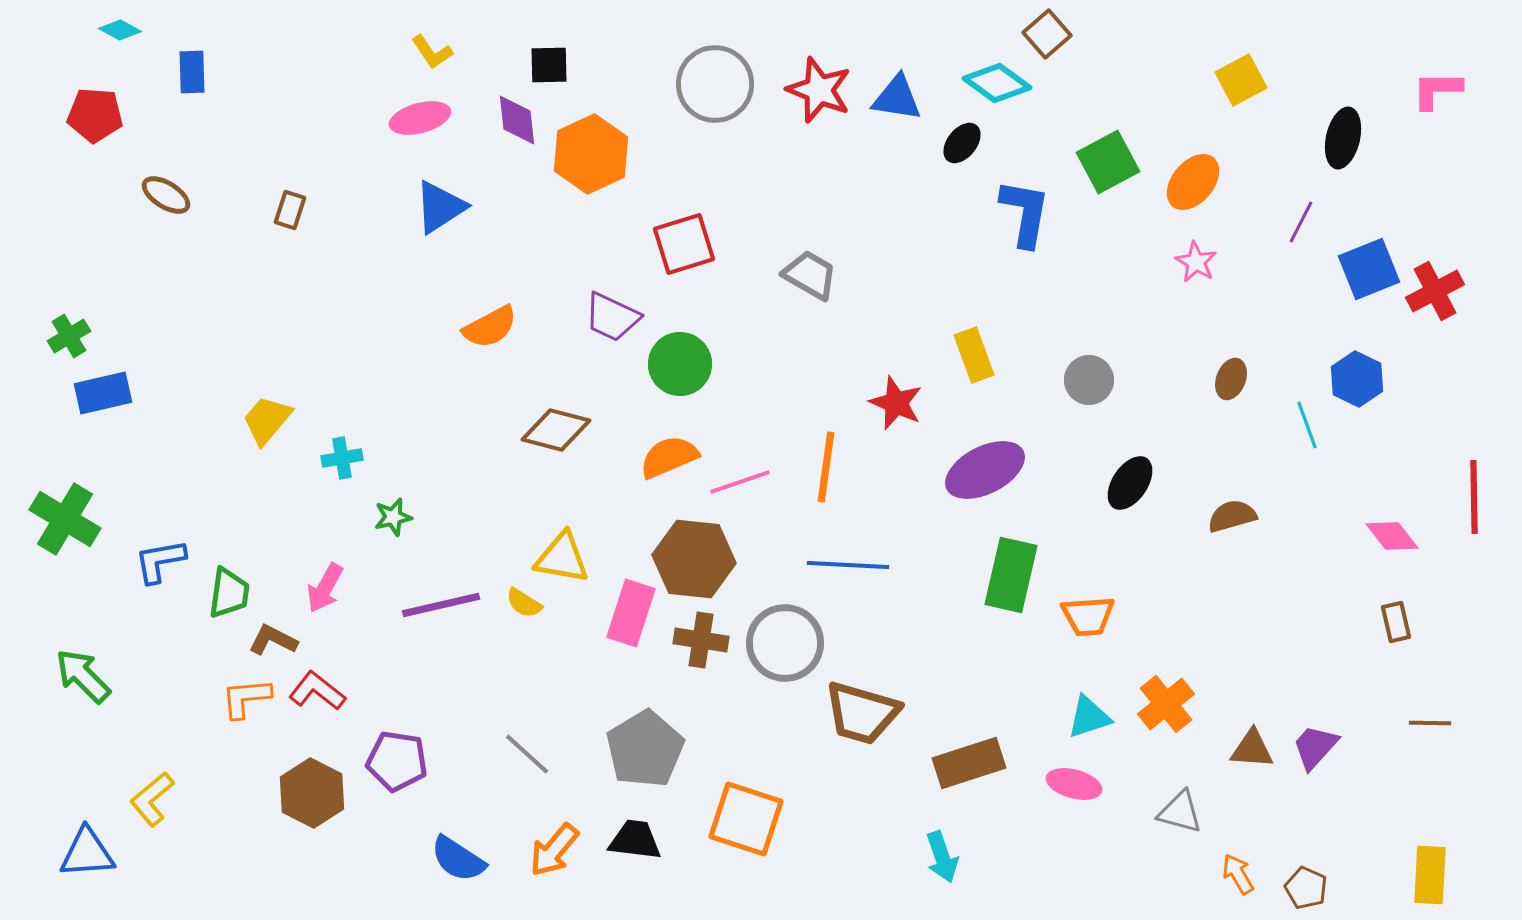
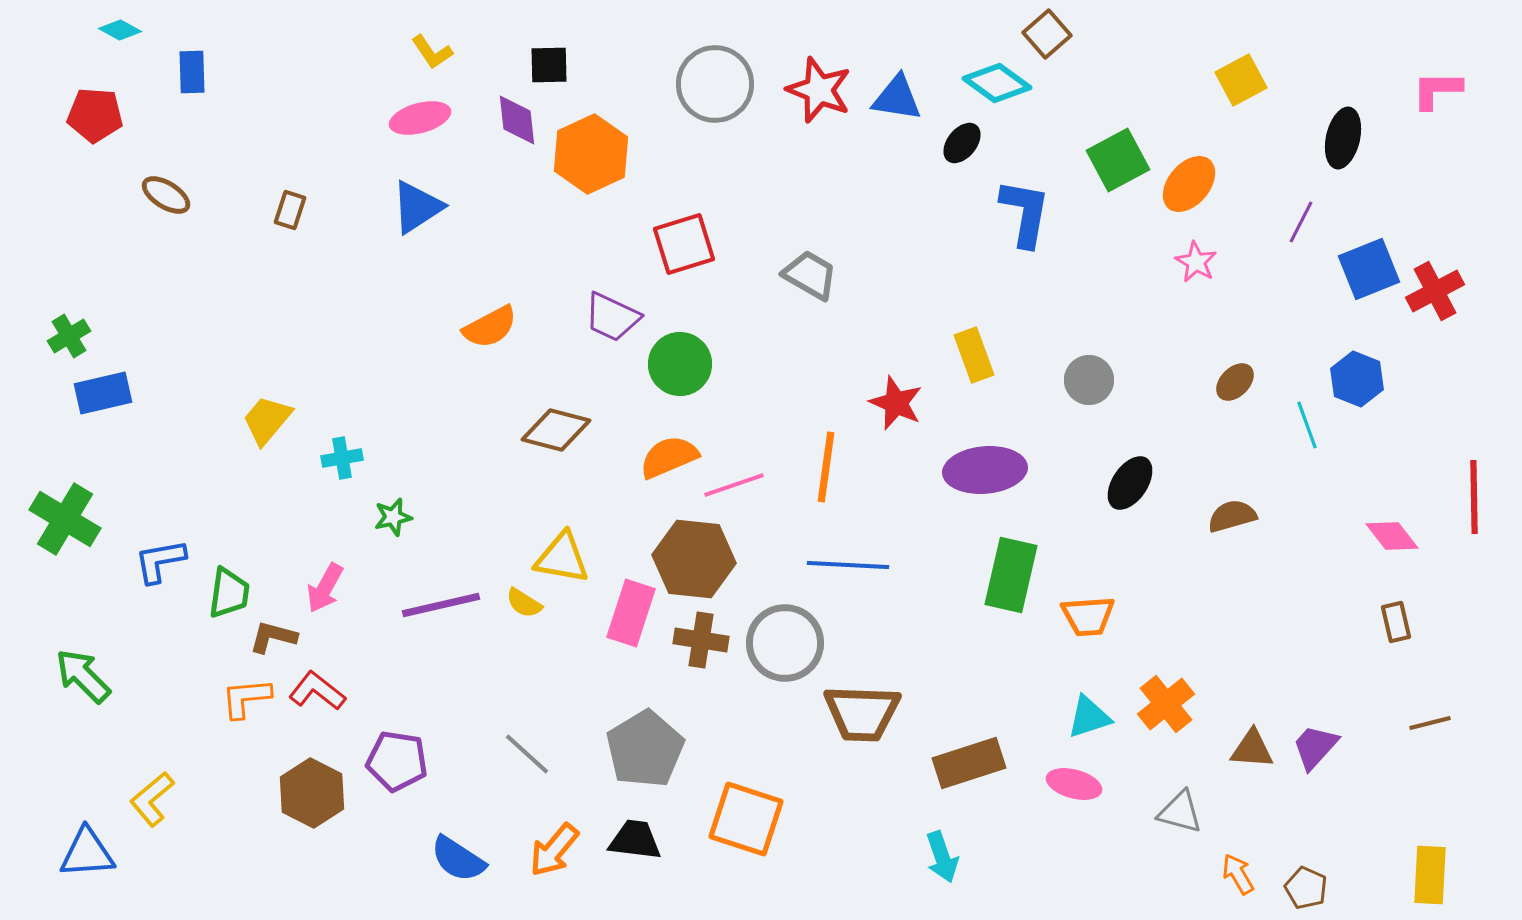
green square at (1108, 162): moved 10 px right, 2 px up
orange ellipse at (1193, 182): moved 4 px left, 2 px down
blue triangle at (440, 207): moved 23 px left
brown ellipse at (1231, 379): moved 4 px right, 3 px down; rotated 24 degrees clockwise
blue hexagon at (1357, 379): rotated 4 degrees counterclockwise
purple ellipse at (985, 470): rotated 22 degrees clockwise
pink line at (740, 482): moved 6 px left, 3 px down
brown L-shape at (273, 640): moved 3 px up; rotated 12 degrees counterclockwise
brown trapezoid at (862, 713): rotated 14 degrees counterclockwise
brown line at (1430, 723): rotated 15 degrees counterclockwise
